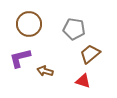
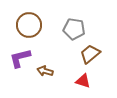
brown circle: moved 1 px down
